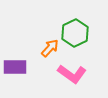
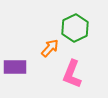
green hexagon: moved 5 px up
pink L-shape: rotated 76 degrees clockwise
